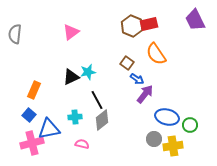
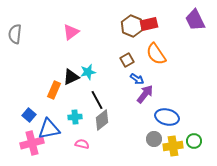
brown square: moved 3 px up; rotated 24 degrees clockwise
orange rectangle: moved 20 px right
green circle: moved 4 px right, 16 px down
